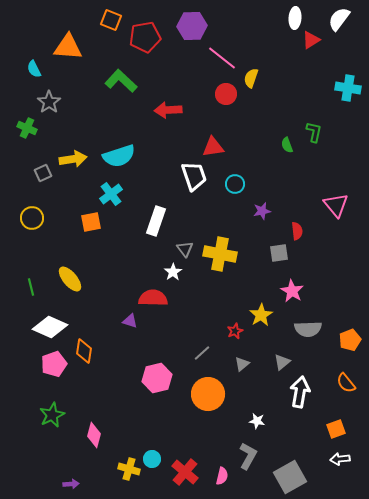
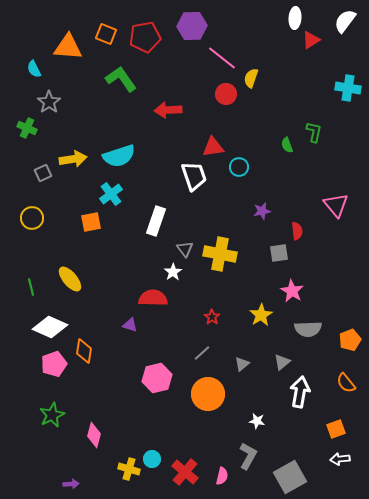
white semicircle at (339, 19): moved 6 px right, 2 px down
orange square at (111, 20): moved 5 px left, 14 px down
green L-shape at (121, 81): moved 2 px up; rotated 12 degrees clockwise
cyan circle at (235, 184): moved 4 px right, 17 px up
purple triangle at (130, 321): moved 4 px down
red star at (235, 331): moved 23 px left, 14 px up; rotated 14 degrees counterclockwise
